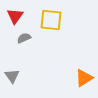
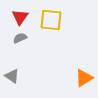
red triangle: moved 5 px right, 1 px down
gray semicircle: moved 4 px left
gray triangle: rotated 21 degrees counterclockwise
